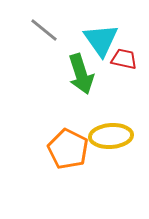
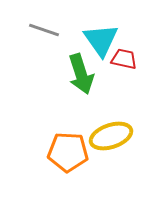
gray line: rotated 20 degrees counterclockwise
yellow ellipse: rotated 15 degrees counterclockwise
orange pentagon: moved 3 px down; rotated 24 degrees counterclockwise
